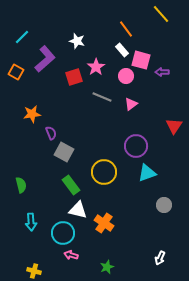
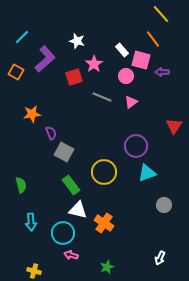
orange line: moved 27 px right, 10 px down
pink star: moved 2 px left, 3 px up
pink triangle: moved 2 px up
